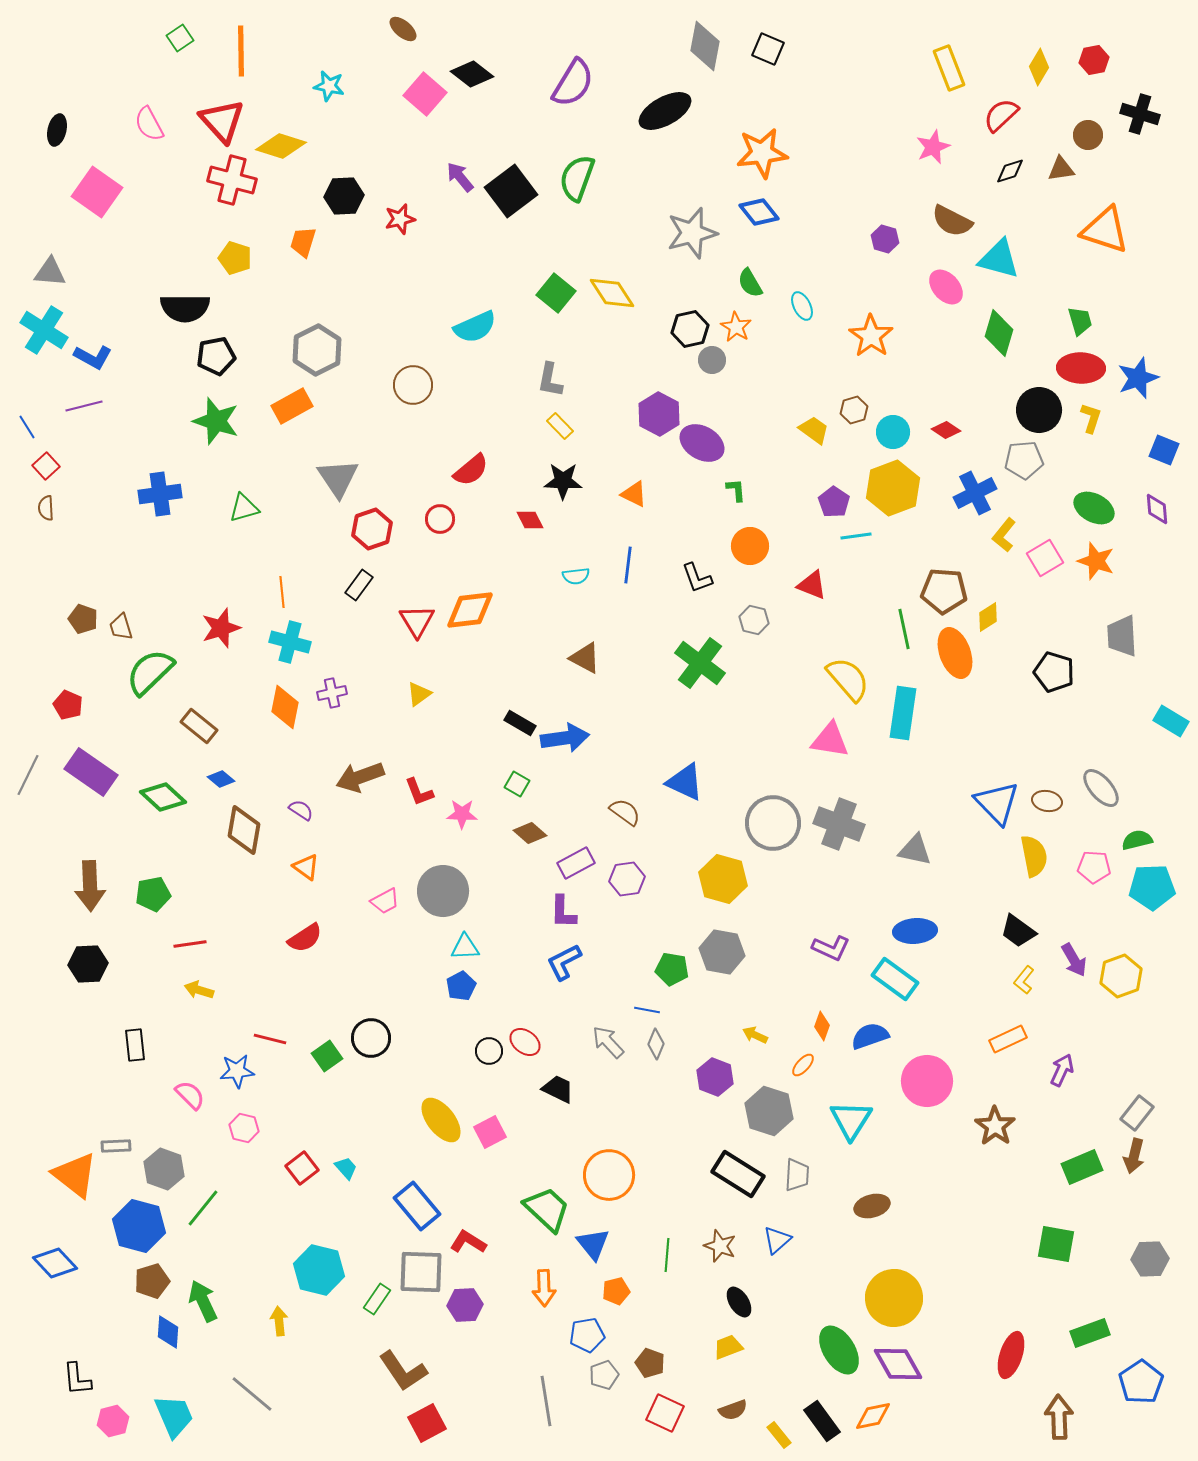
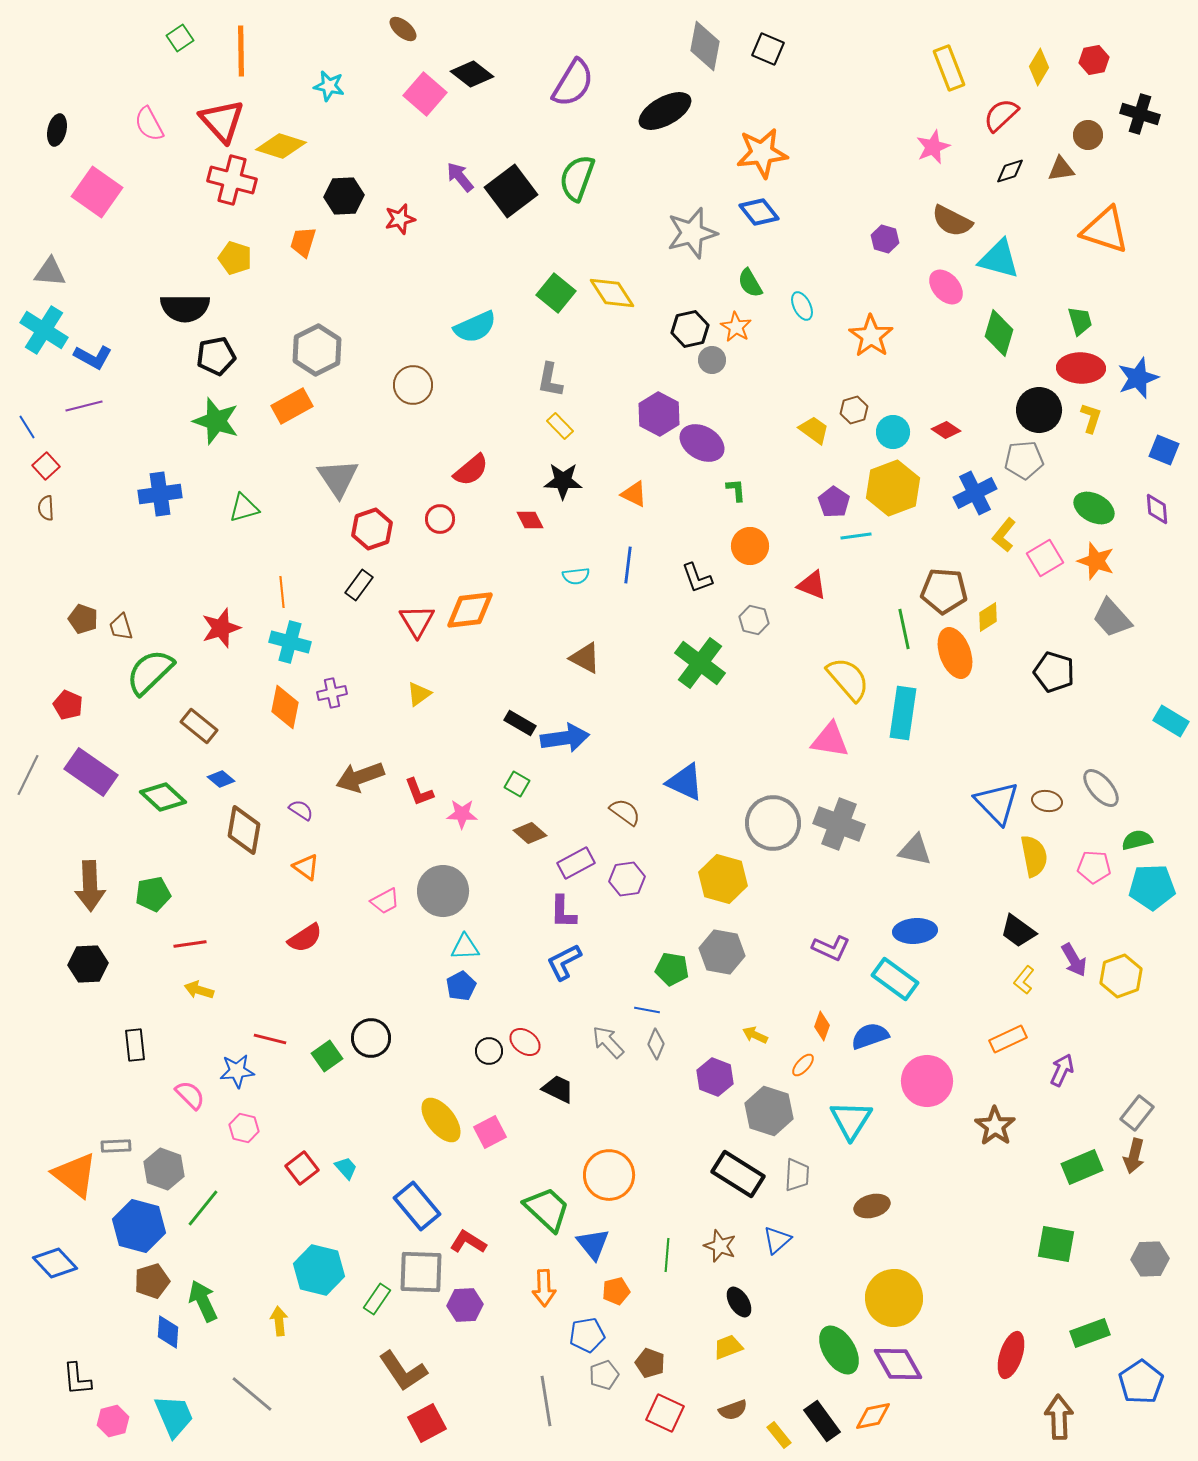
gray trapezoid at (1122, 636): moved 10 px left, 18 px up; rotated 39 degrees counterclockwise
